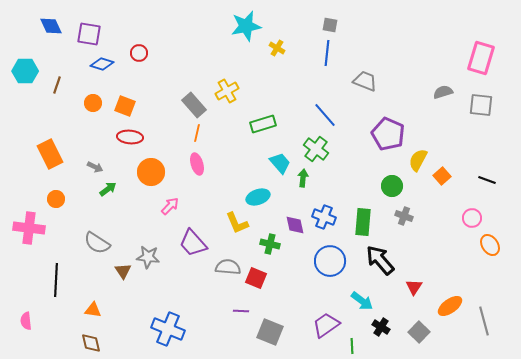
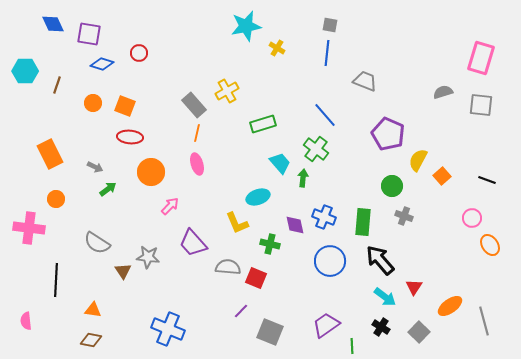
blue diamond at (51, 26): moved 2 px right, 2 px up
cyan arrow at (362, 301): moved 23 px right, 4 px up
purple line at (241, 311): rotated 49 degrees counterclockwise
brown diamond at (91, 343): moved 3 px up; rotated 65 degrees counterclockwise
